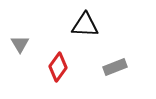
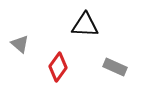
gray triangle: rotated 18 degrees counterclockwise
gray rectangle: rotated 45 degrees clockwise
